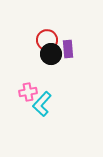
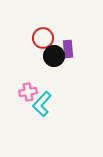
red circle: moved 4 px left, 2 px up
black circle: moved 3 px right, 2 px down
